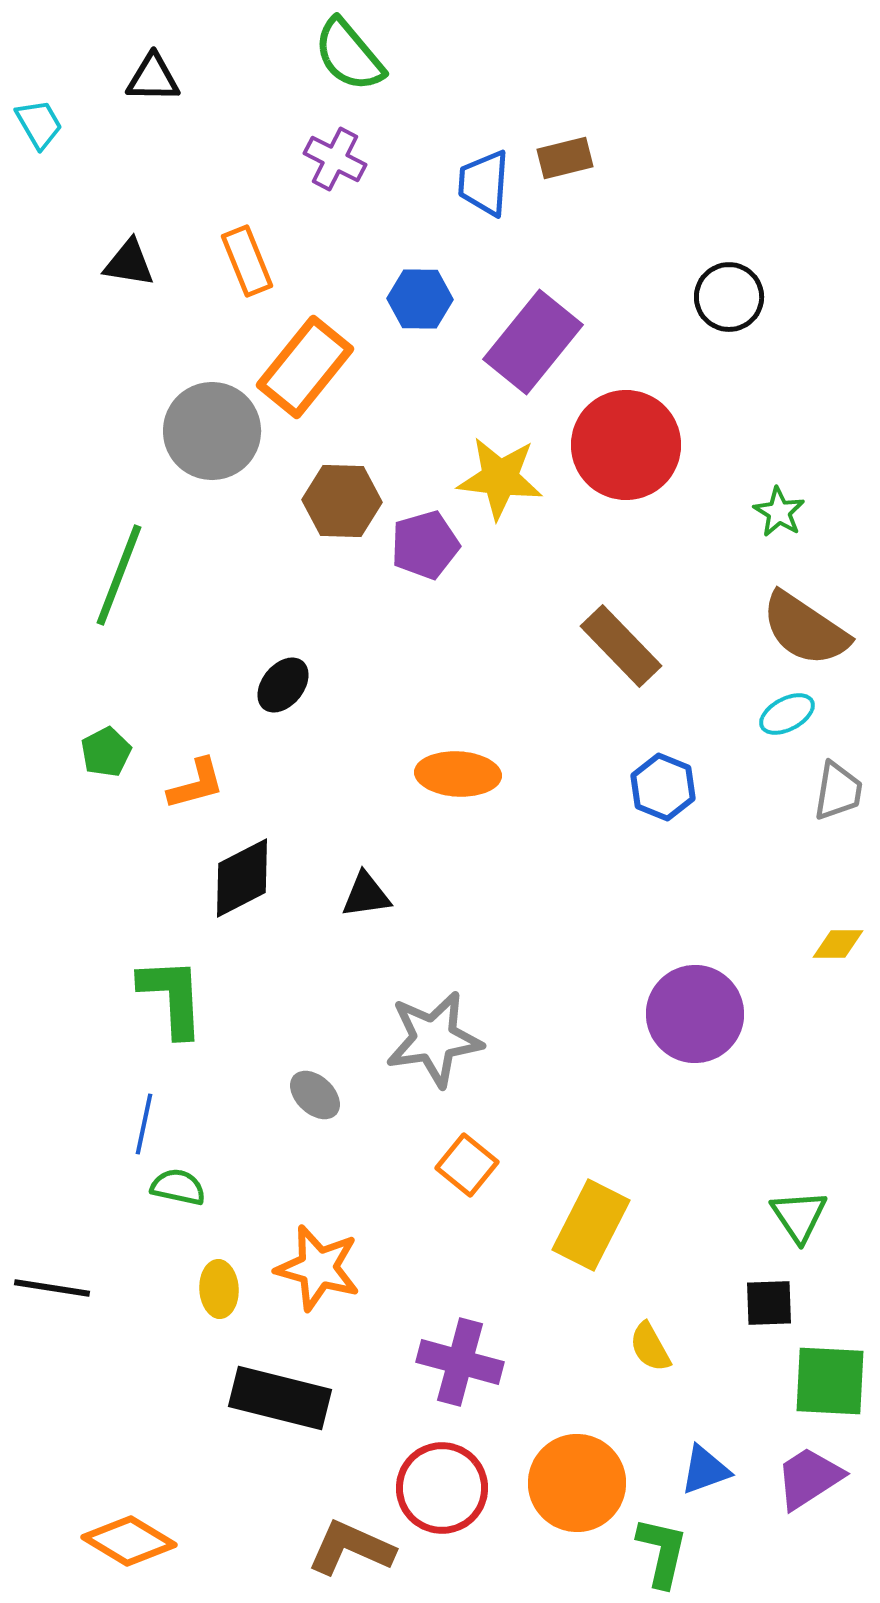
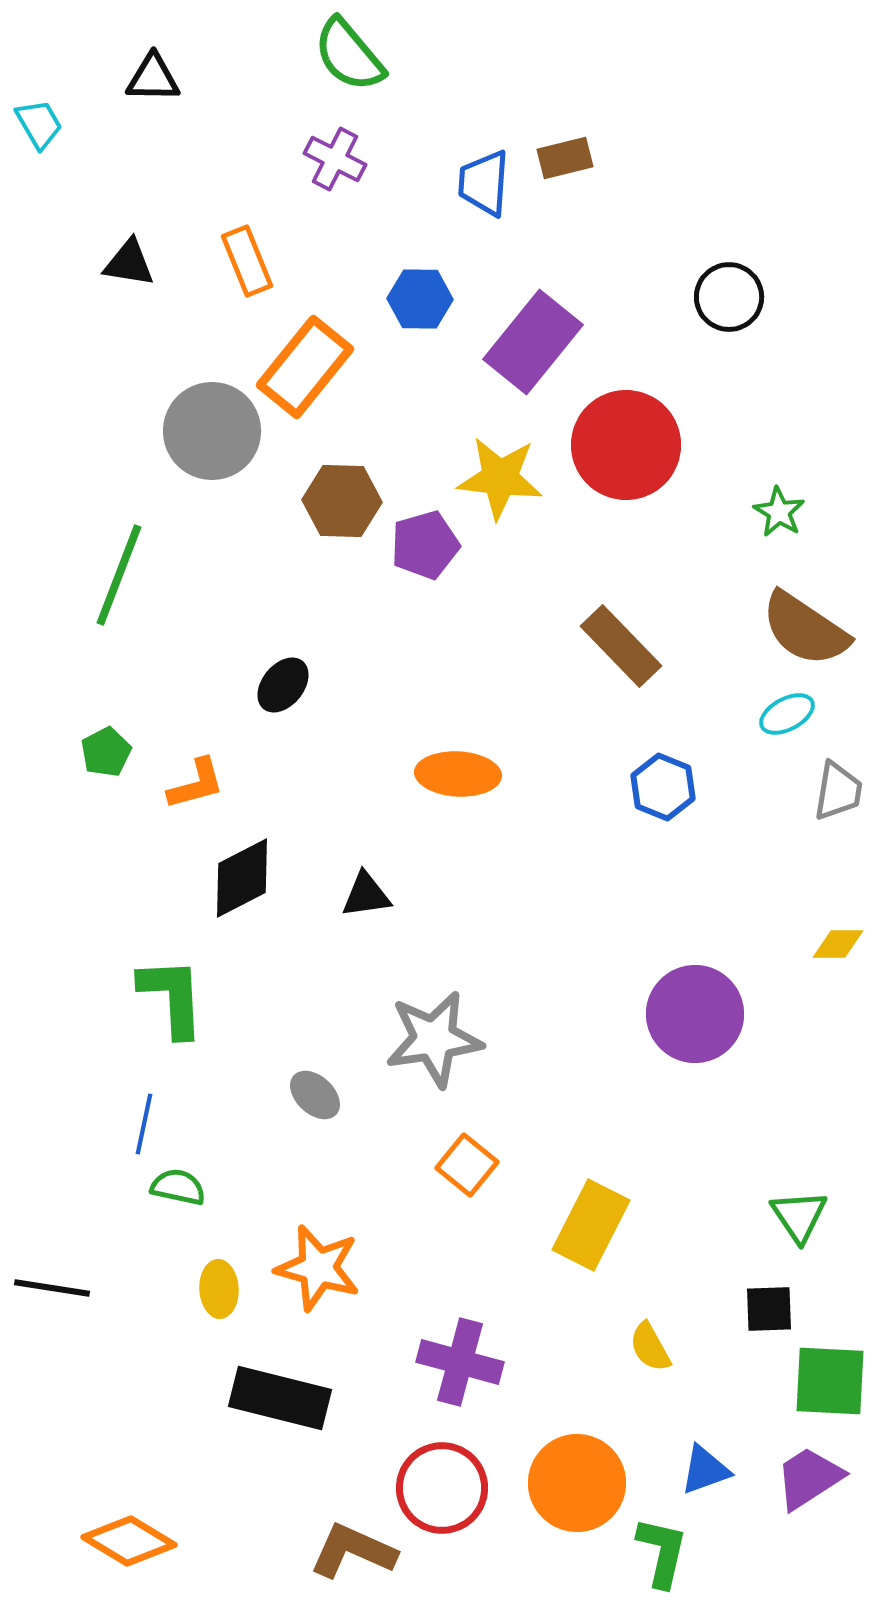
black square at (769, 1303): moved 6 px down
brown L-shape at (351, 1548): moved 2 px right, 3 px down
